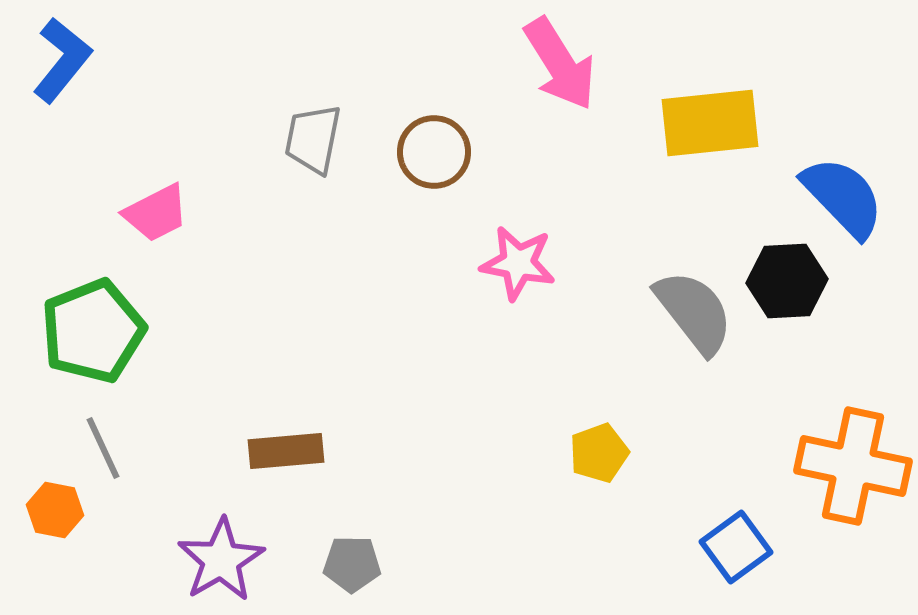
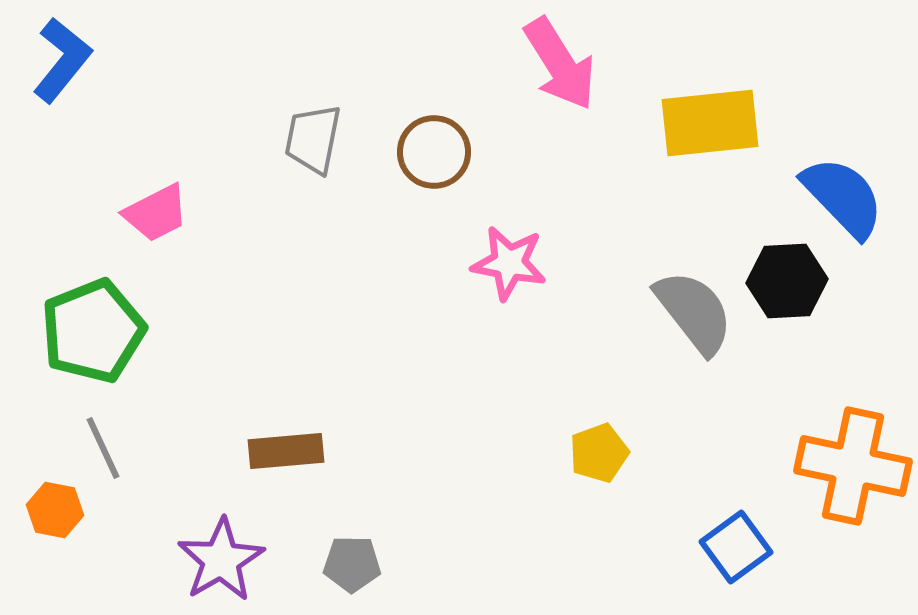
pink star: moved 9 px left
